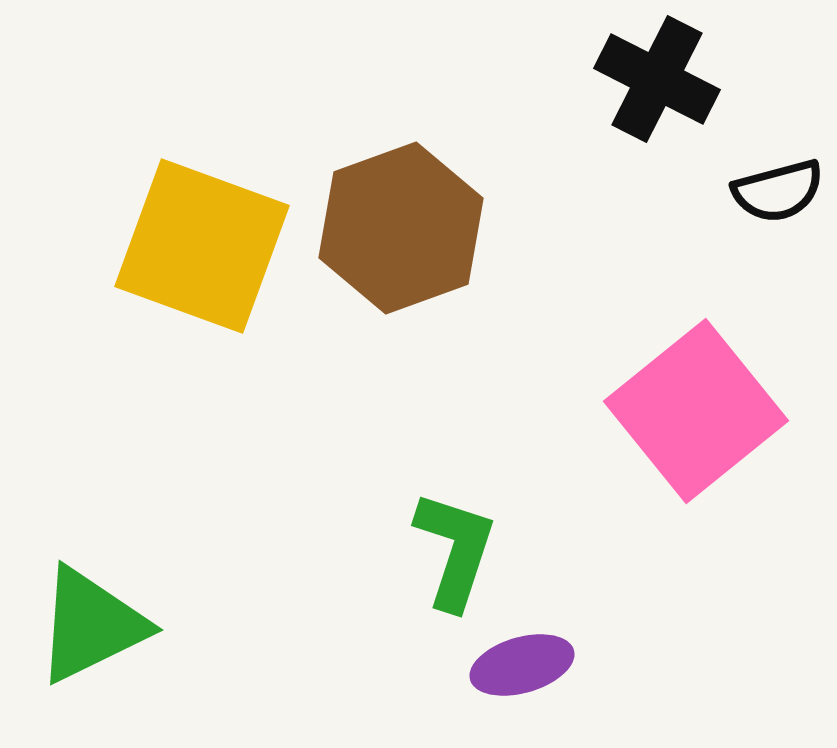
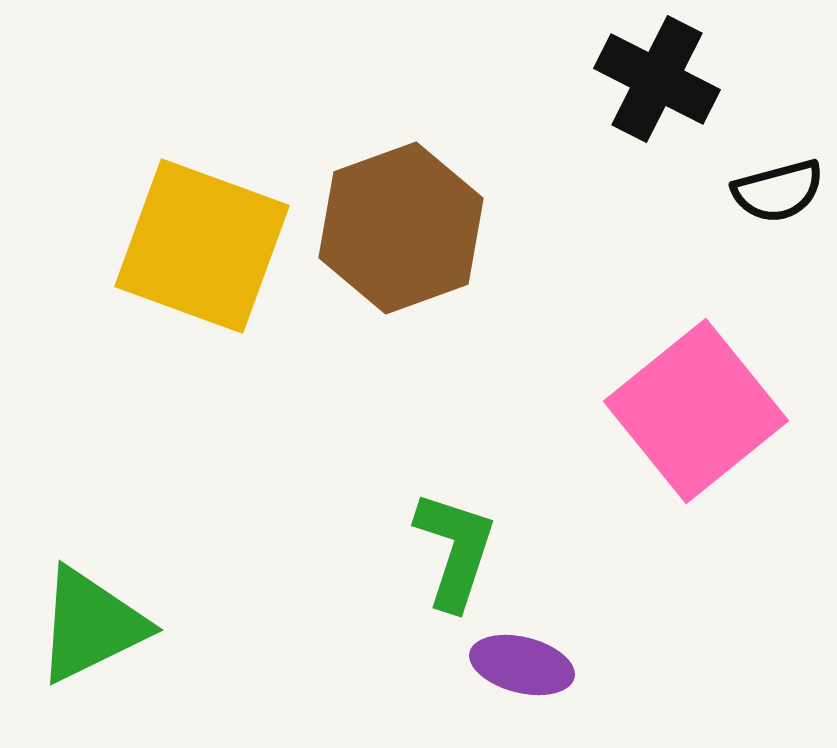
purple ellipse: rotated 30 degrees clockwise
